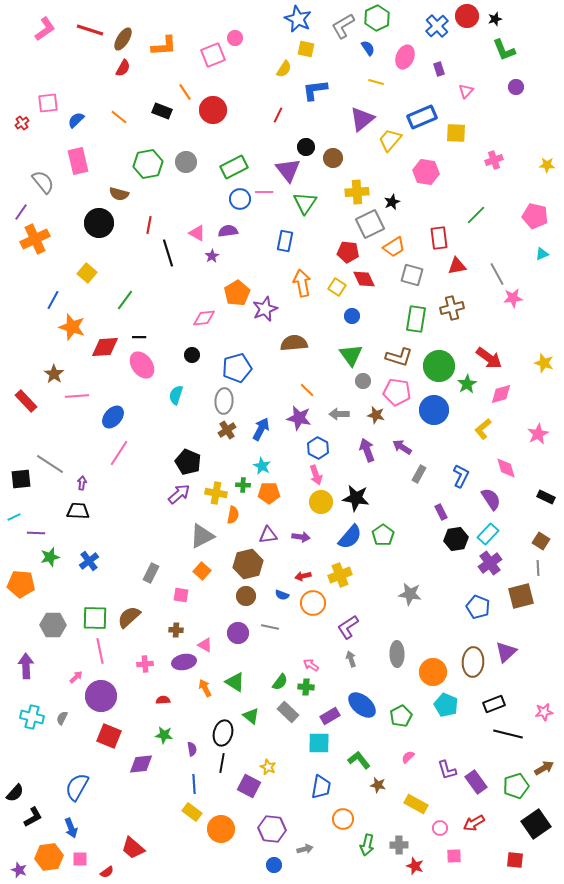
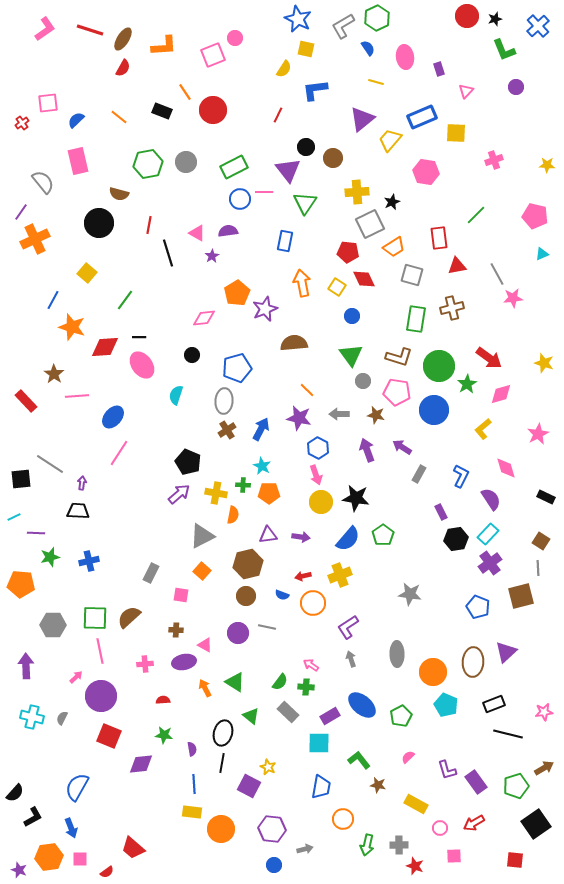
blue cross at (437, 26): moved 101 px right
pink ellipse at (405, 57): rotated 30 degrees counterclockwise
blue semicircle at (350, 537): moved 2 px left, 2 px down
blue cross at (89, 561): rotated 24 degrees clockwise
gray line at (270, 627): moved 3 px left
yellow rectangle at (192, 812): rotated 30 degrees counterclockwise
